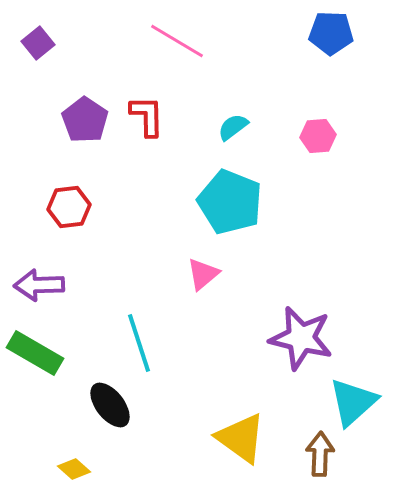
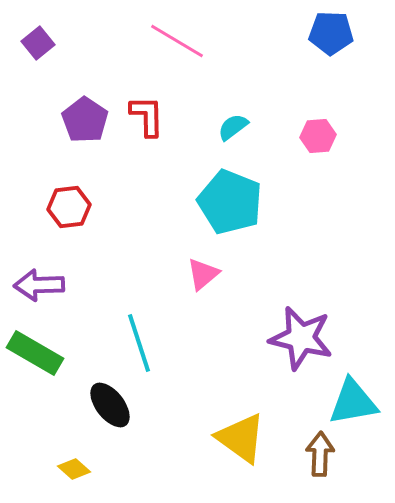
cyan triangle: rotated 32 degrees clockwise
